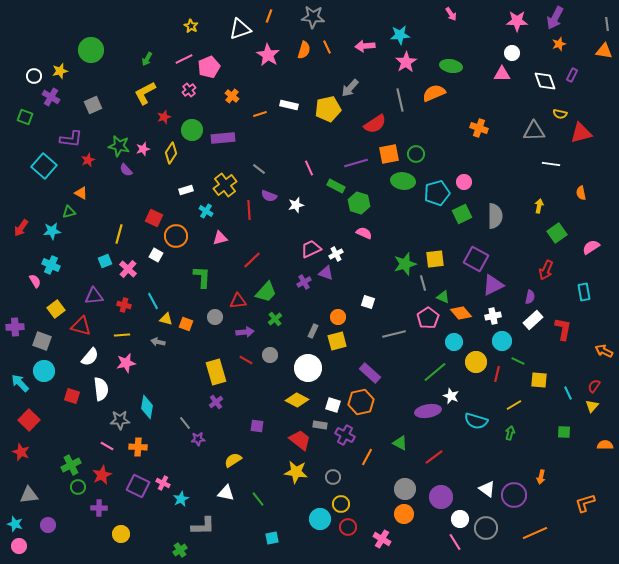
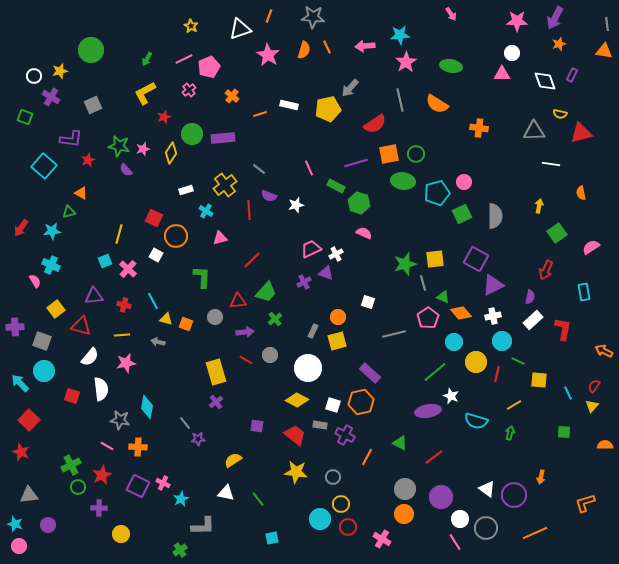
orange semicircle at (434, 93): moved 3 px right, 11 px down; rotated 125 degrees counterclockwise
orange cross at (479, 128): rotated 12 degrees counterclockwise
green circle at (192, 130): moved 4 px down
gray star at (120, 420): rotated 12 degrees clockwise
red trapezoid at (300, 440): moved 5 px left, 5 px up
